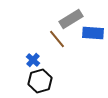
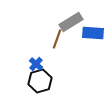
gray rectangle: moved 3 px down
brown line: rotated 60 degrees clockwise
blue cross: moved 3 px right, 4 px down
